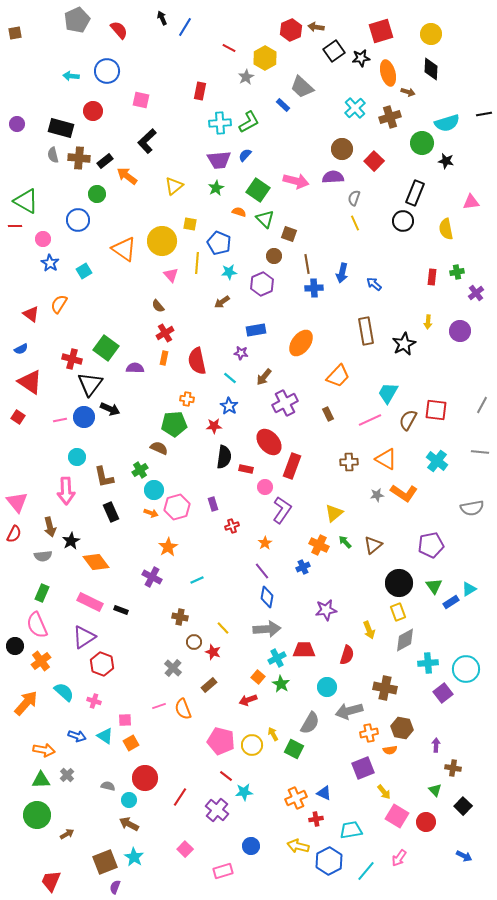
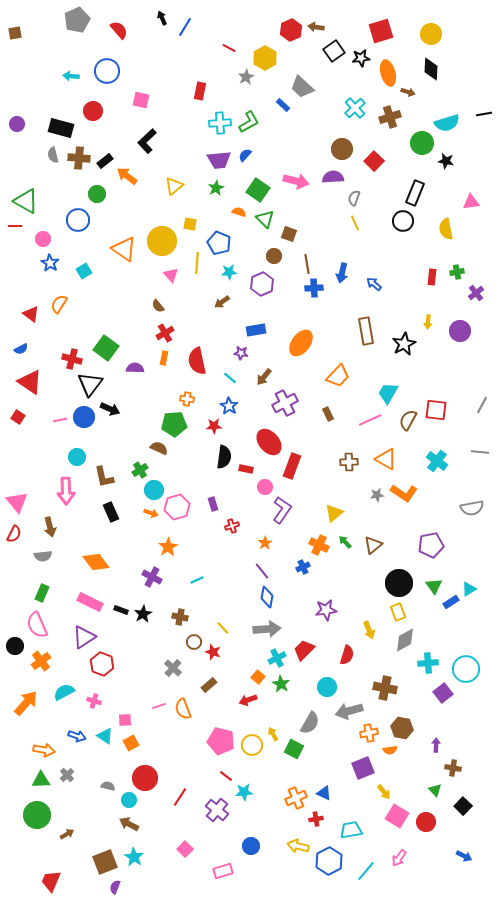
black star at (71, 541): moved 72 px right, 73 px down
red trapezoid at (304, 650): rotated 45 degrees counterclockwise
cyan semicircle at (64, 692): rotated 70 degrees counterclockwise
